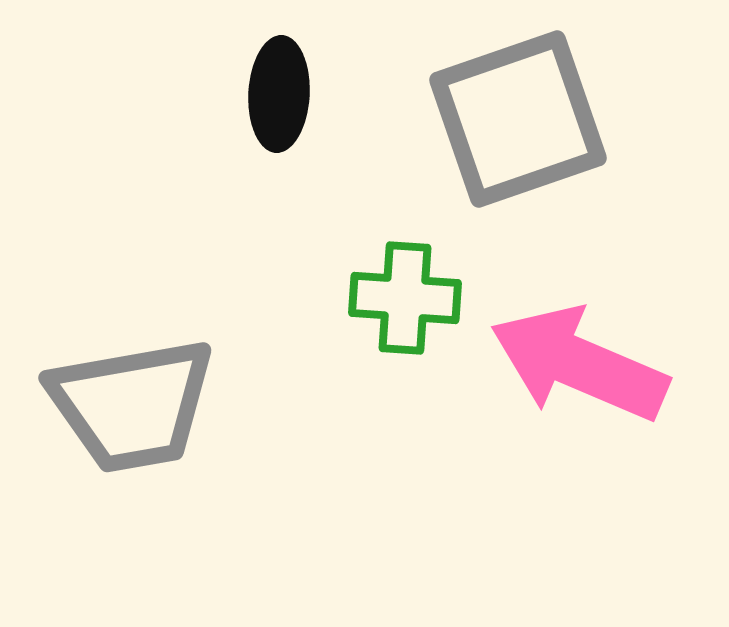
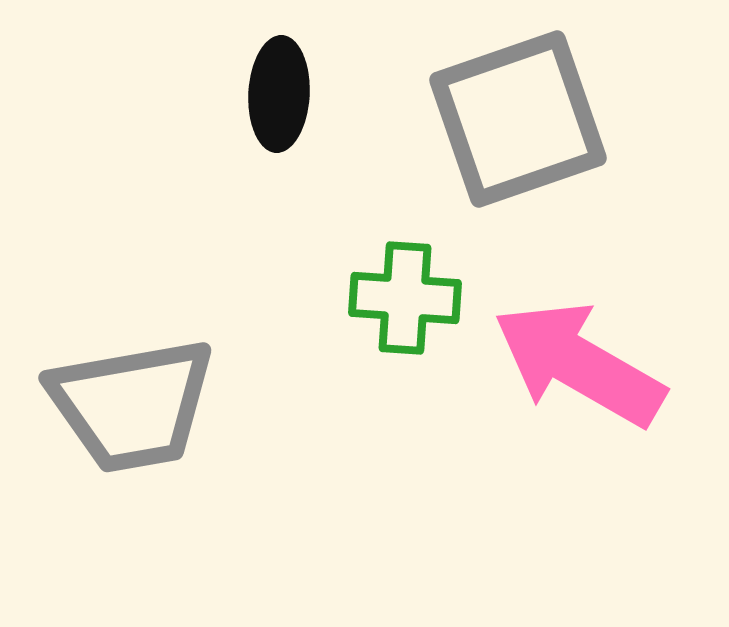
pink arrow: rotated 7 degrees clockwise
